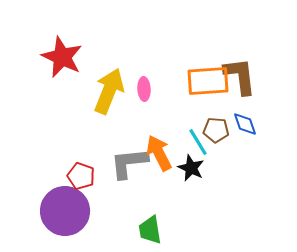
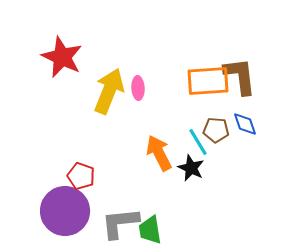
pink ellipse: moved 6 px left, 1 px up
gray L-shape: moved 9 px left, 60 px down
